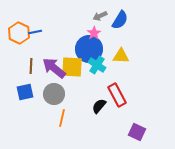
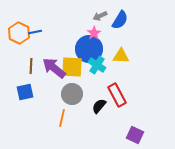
gray circle: moved 18 px right
purple square: moved 2 px left, 3 px down
